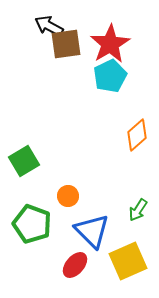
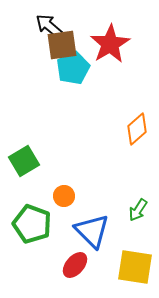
black arrow: rotated 12 degrees clockwise
brown square: moved 4 px left, 1 px down
cyan pentagon: moved 37 px left, 8 px up
orange diamond: moved 6 px up
orange circle: moved 4 px left
yellow square: moved 7 px right, 6 px down; rotated 33 degrees clockwise
